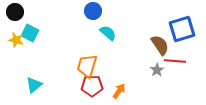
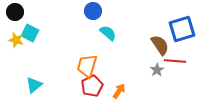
red pentagon: rotated 25 degrees counterclockwise
